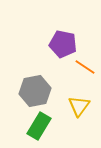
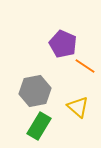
purple pentagon: rotated 12 degrees clockwise
orange line: moved 1 px up
yellow triangle: moved 1 px left, 1 px down; rotated 25 degrees counterclockwise
